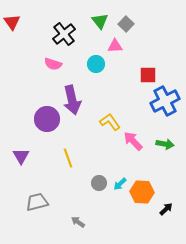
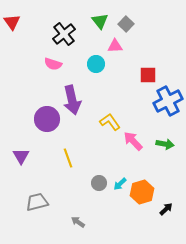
blue cross: moved 3 px right
orange hexagon: rotated 20 degrees counterclockwise
